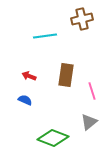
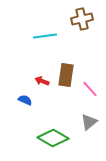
red arrow: moved 13 px right, 5 px down
pink line: moved 2 px left, 2 px up; rotated 24 degrees counterclockwise
green diamond: rotated 8 degrees clockwise
